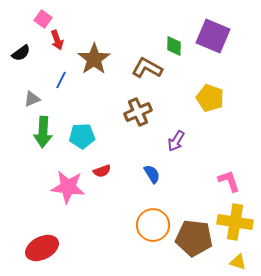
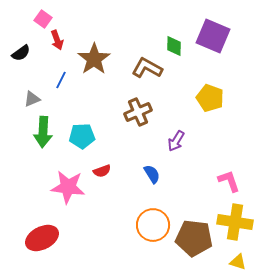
red ellipse: moved 10 px up
